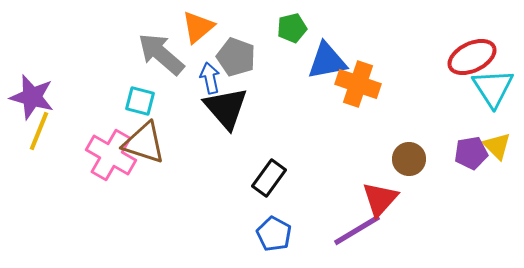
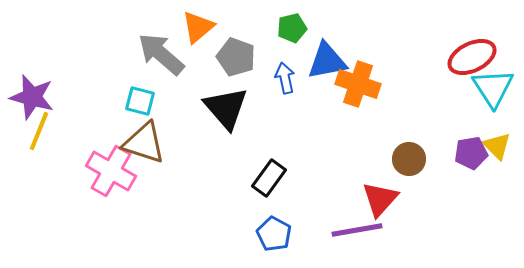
blue arrow: moved 75 px right
pink cross: moved 16 px down
purple line: rotated 21 degrees clockwise
